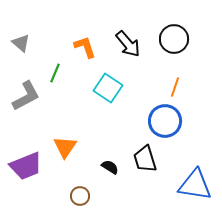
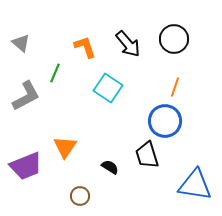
black trapezoid: moved 2 px right, 4 px up
